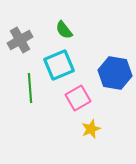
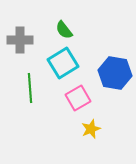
gray cross: rotated 30 degrees clockwise
cyan square: moved 4 px right, 2 px up; rotated 8 degrees counterclockwise
